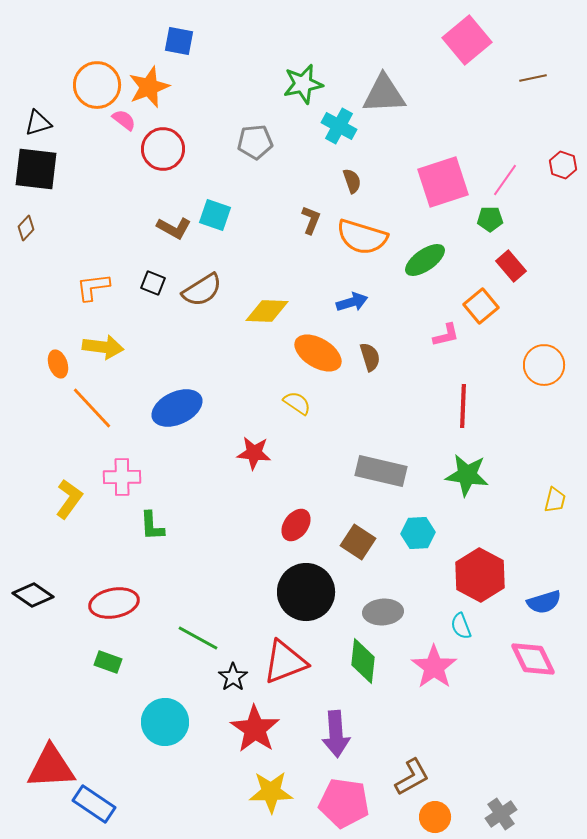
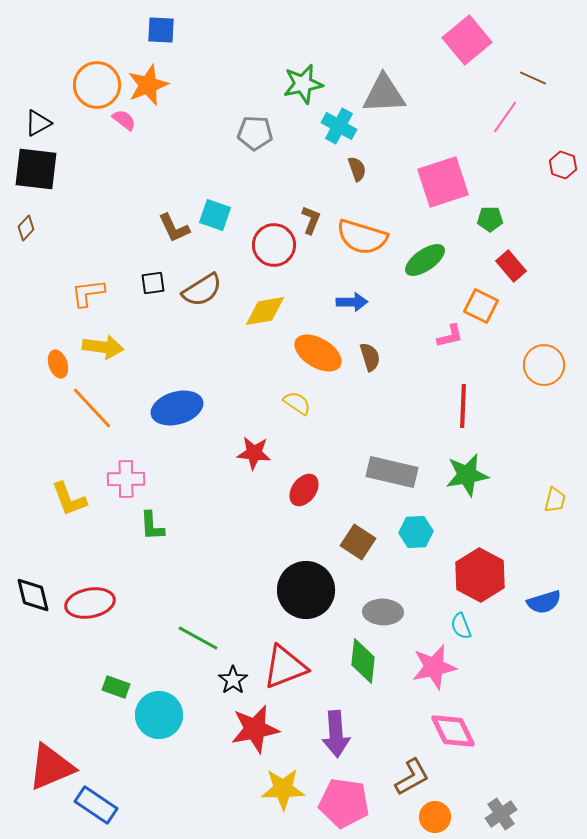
blue square at (179, 41): moved 18 px left, 11 px up; rotated 8 degrees counterclockwise
brown line at (533, 78): rotated 36 degrees clockwise
orange star at (149, 87): moved 1 px left, 2 px up
black triangle at (38, 123): rotated 12 degrees counterclockwise
gray pentagon at (255, 142): moved 9 px up; rotated 8 degrees clockwise
red circle at (163, 149): moved 111 px right, 96 px down
pink line at (505, 180): moved 63 px up
brown semicircle at (352, 181): moved 5 px right, 12 px up
brown L-shape at (174, 228): rotated 36 degrees clockwise
black square at (153, 283): rotated 30 degrees counterclockwise
orange L-shape at (93, 287): moved 5 px left, 6 px down
blue arrow at (352, 302): rotated 16 degrees clockwise
orange square at (481, 306): rotated 24 degrees counterclockwise
yellow diamond at (267, 311): moved 2 px left; rotated 12 degrees counterclockwise
pink L-shape at (446, 335): moved 4 px right, 1 px down
blue ellipse at (177, 408): rotated 9 degrees clockwise
gray rectangle at (381, 471): moved 11 px right, 1 px down
green star at (467, 475): rotated 18 degrees counterclockwise
pink cross at (122, 477): moved 4 px right, 2 px down
yellow L-shape at (69, 499): rotated 123 degrees clockwise
red ellipse at (296, 525): moved 8 px right, 35 px up
cyan hexagon at (418, 533): moved 2 px left, 1 px up
black circle at (306, 592): moved 2 px up
black diamond at (33, 595): rotated 42 degrees clockwise
red ellipse at (114, 603): moved 24 px left
gray ellipse at (383, 612): rotated 6 degrees clockwise
pink diamond at (533, 659): moved 80 px left, 72 px down
green rectangle at (108, 662): moved 8 px right, 25 px down
red triangle at (285, 662): moved 5 px down
pink star at (434, 667): rotated 24 degrees clockwise
black star at (233, 677): moved 3 px down
cyan circle at (165, 722): moved 6 px left, 7 px up
red star at (255, 729): rotated 27 degrees clockwise
red triangle at (51, 767): rotated 20 degrees counterclockwise
yellow star at (271, 792): moved 12 px right, 3 px up
blue rectangle at (94, 804): moved 2 px right, 1 px down
